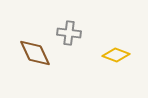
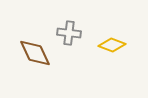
yellow diamond: moved 4 px left, 10 px up
